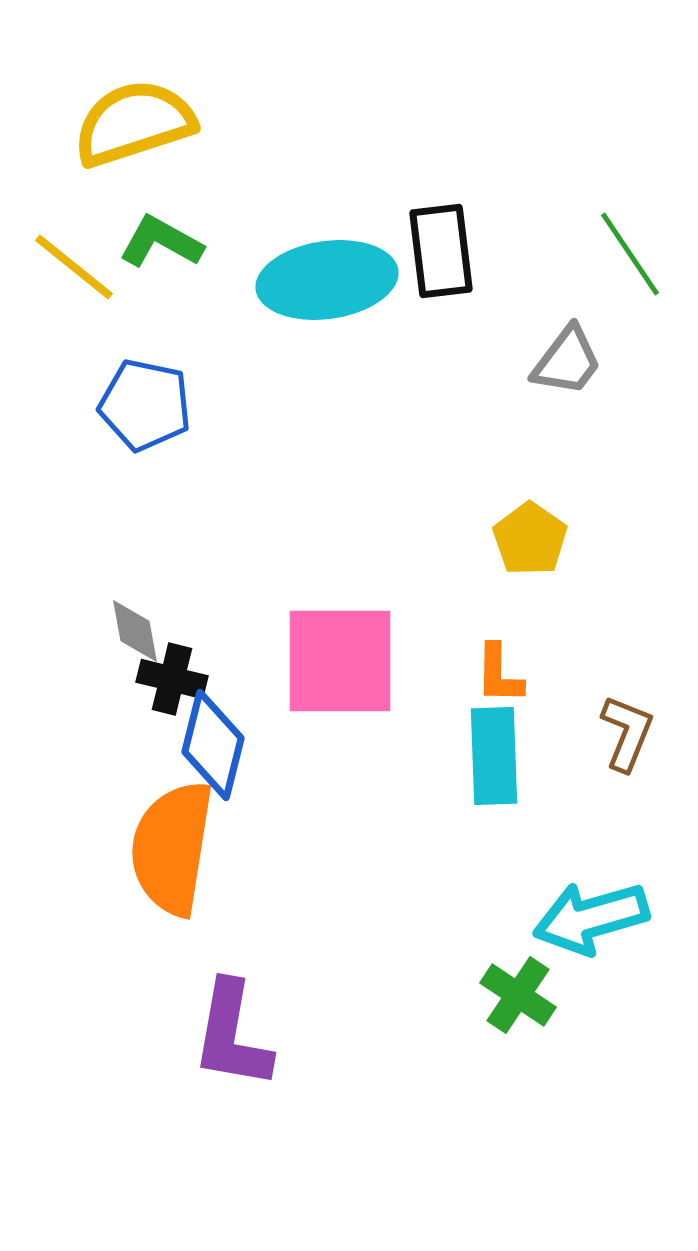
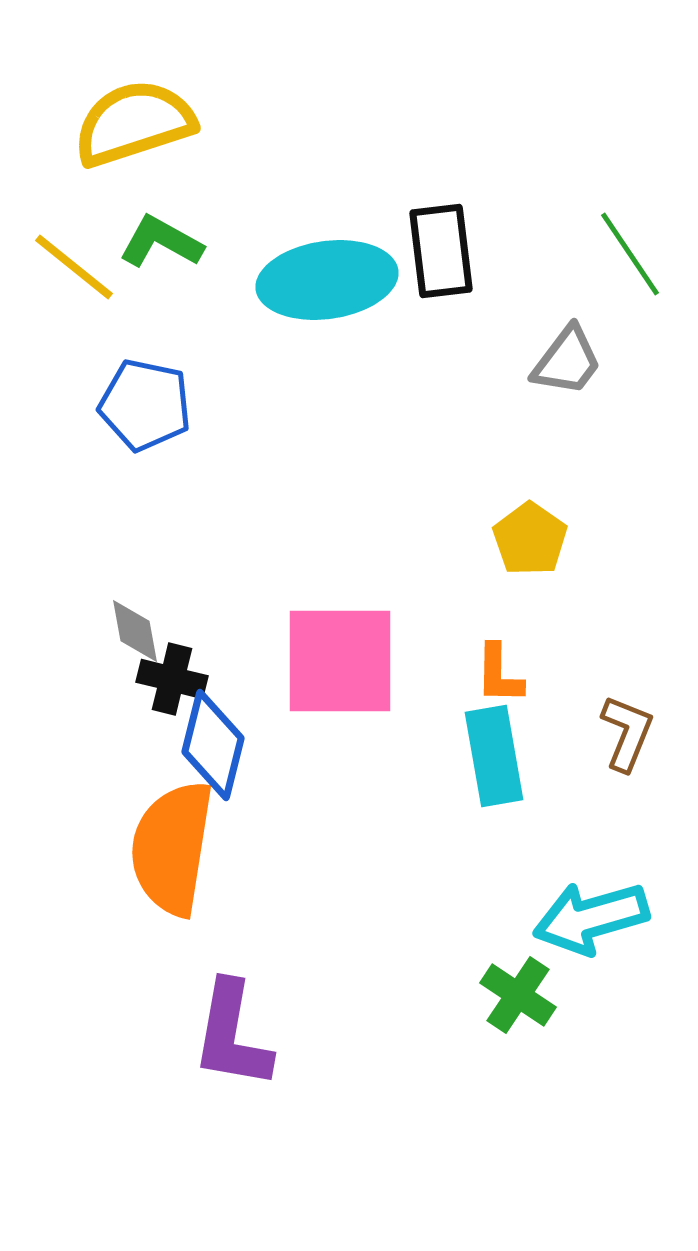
cyan rectangle: rotated 8 degrees counterclockwise
